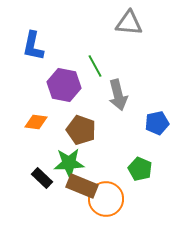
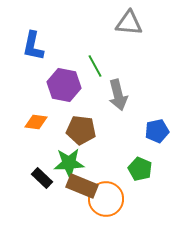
blue pentagon: moved 8 px down
brown pentagon: rotated 12 degrees counterclockwise
